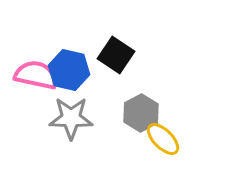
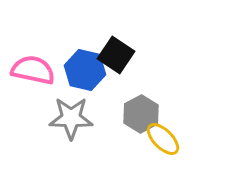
blue hexagon: moved 16 px right
pink semicircle: moved 3 px left, 5 px up
gray hexagon: moved 1 px down
